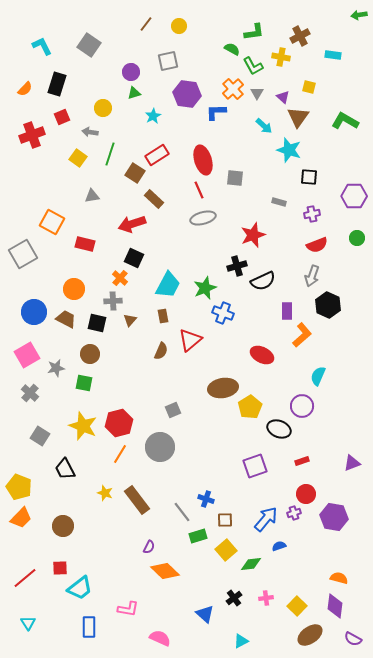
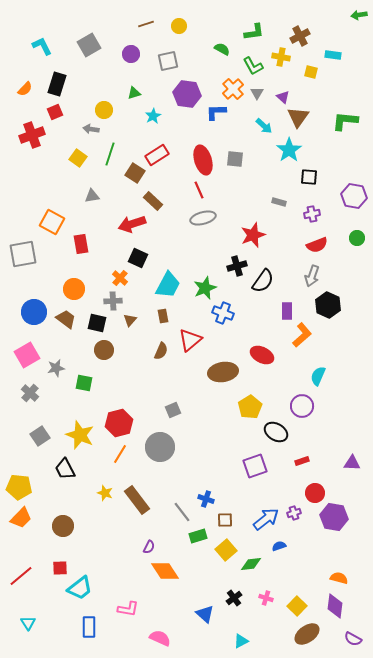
brown line at (146, 24): rotated 35 degrees clockwise
gray square at (89, 45): rotated 25 degrees clockwise
green semicircle at (232, 49): moved 10 px left
purple circle at (131, 72): moved 18 px up
yellow square at (309, 87): moved 2 px right, 15 px up
yellow circle at (103, 108): moved 1 px right, 2 px down
red square at (62, 117): moved 7 px left, 5 px up
green L-shape at (345, 121): rotated 24 degrees counterclockwise
gray arrow at (90, 132): moved 1 px right, 3 px up
cyan star at (289, 150): rotated 20 degrees clockwise
gray square at (235, 178): moved 19 px up
purple hexagon at (354, 196): rotated 10 degrees clockwise
brown rectangle at (154, 199): moved 1 px left, 2 px down
red rectangle at (85, 244): moved 4 px left; rotated 66 degrees clockwise
gray square at (23, 254): rotated 20 degrees clockwise
black square at (134, 258): moved 4 px right
black semicircle at (263, 281): rotated 30 degrees counterclockwise
brown trapezoid at (66, 319): rotated 10 degrees clockwise
brown circle at (90, 354): moved 14 px right, 4 px up
brown ellipse at (223, 388): moved 16 px up
yellow star at (83, 426): moved 3 px left, 9 px down
black ellipse at (279, 429): moved 3 px left, 3 px down; rotated 10 degrees clockwise
gray square at (40, 436): rotated 24 degrees clockwise
purple triangle at (352, 463): rotated 24 degrees clockwise
yellow pentagon at (19, 487): rotated 15 degrees counterclockwise
red circle at (306, 494): moved 9 px right, 1 px up
blue arrow at (266, 519): rotated 12 degrees clockwise
orange diamond at (165, 571): rotated 12 degrees clockwise
red line at (25, 578): moved 4 px left, 2 px up
pink cross at (266, 598): rotated 24 degrees clockwise
brown ellipse at (310, 635): moved 3 px left, 1 px up
